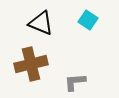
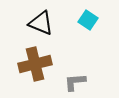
brown cross: moved 4 px right
